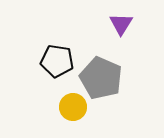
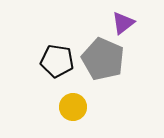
purple triangle: moved 2 px right, 1 px up; rotated 20 degrees clockwise
gray pentagon: moved 2 px right, 19 px up
